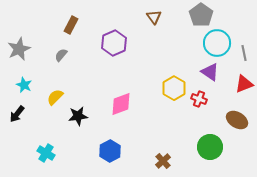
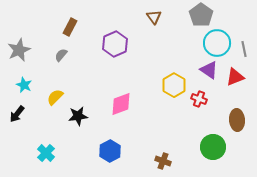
brown rectangle: moved 1 px left, 2 px down
purple hexagon: moved 1 px right, 1 px down
gray star: moved 1 px down
gray line: moved 4 px up
purple triangle: moved 1 px left, 2 px up
red triangle: moved 9 px left, 7 px up
yellow hexagon: moved 3 px up
brown ellipse: rotated 55 degrees clockwise
green circle: moved 3 px right
cyan cross: rotated 12 degrees clockwise
brown cross: rotated 28 degrees counterclockwise
